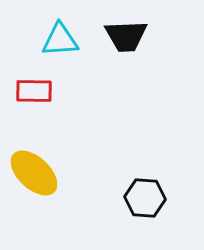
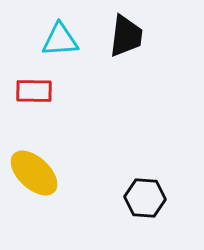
black trapezoid: rotated 81 degrees counterclockwise
